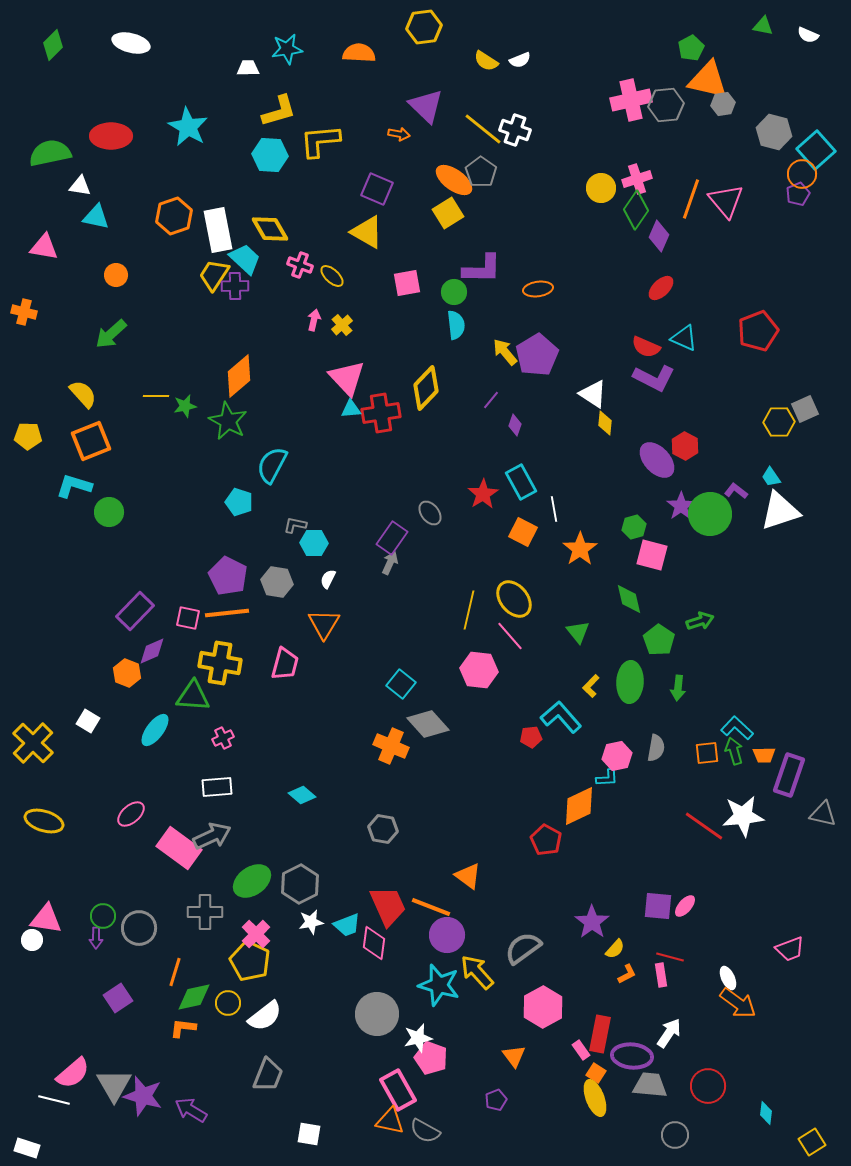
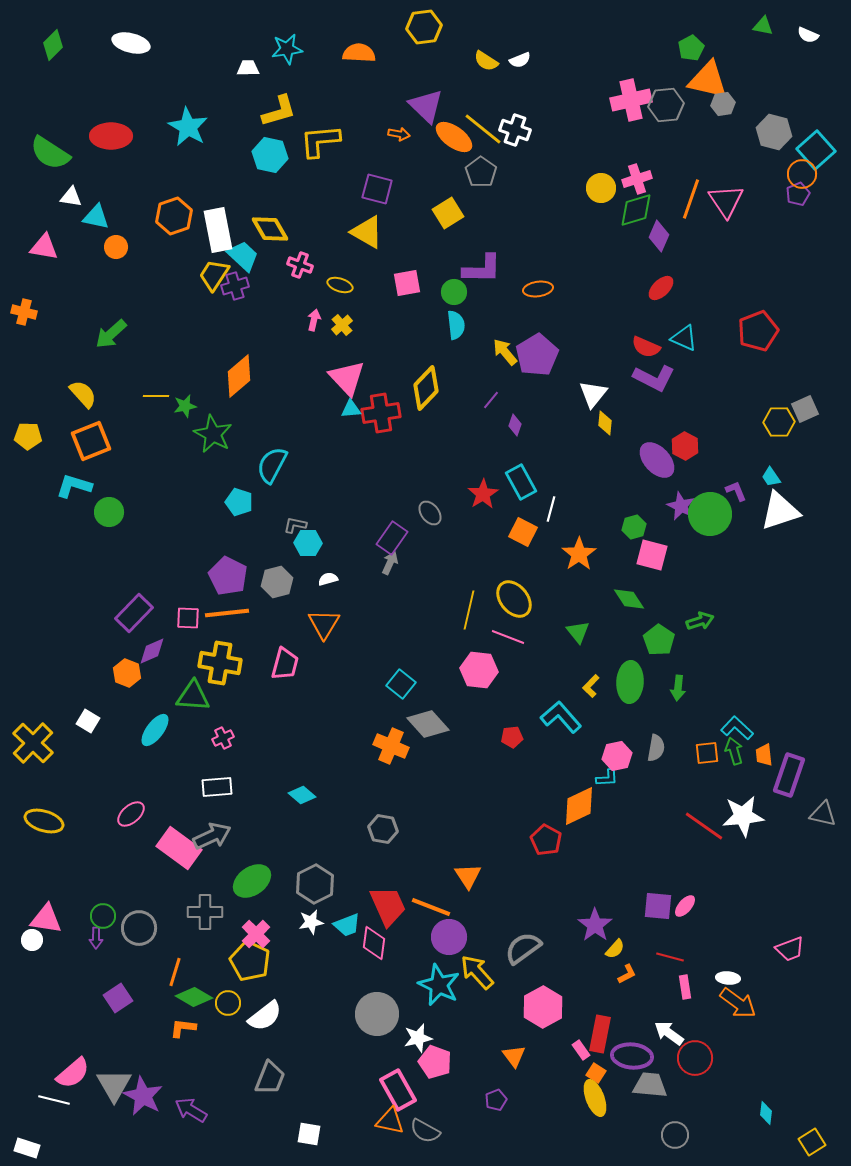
green semicircle at (50, 153): rotated 135 degrees counterclockwise
cyan hexagon at (270, 155): rotated 8 degrees clockwise
orange ellipse at (454, 180): moved 43 px up
white triangle at (80, 186): moved 9 px left, 11 px down
purple square at (377, 189): rotated 8 degrees counterclockwise
pink triangle at (726, 201): rotated 6 degrees clockwise
green diamond at (636, 210): rotated 39 degrees clockwise
cyan trapezoid at (245, 259): moved 2 px left, 3 px up
orange circle at (116, 275): moved 28 px up
yellow ellipse at (332, 276): moved 8 px right, 9 px down; rotated 25 degrees counterclockwise
purple cross at (235, 286): rotated 16 degrees counterclockwise
white triangle at (593, 394): rotated 36 degrees clockwise
green star at (228, 421): moved 15 px left, 13 px down
purple L-shape at (736, 491): rotated 30 degrees clockwise
purple star at (681, 506): rotated 12 degrees counterclockwise
white line at (554, 509): moved 3 px left; rotated 25 degrees clockwise
cyan hexagon at (314, 543): moved 6 px left
orange star at (580, 549): moved 1 px left, 5 px down
white semicircle at (328, 579): rotated 48 degrees clockwise
gray hexagon at (277, 582): rotated 24 degrees counterclockwise
green diamond at (629, 599): rotated 20 degrees counterclockwise
purple rectangle at (135, 611): moved 1 px left, 2 px down
pink square at (188, 618): rotated 10 degrees counterclockwise
pink line at (510, 636): moved 2 px left, 1 px down; rotated 28 degrees counterclockwise
red pentagon at (531, 737): moved 19 px left
orange trapezoid at (764, 755): rotated 85 degrees clockwise
orange triangle at (468, 876): rotated 20 degrees clockwise
gray hexagon at (300, 884): moved 15 px right
purple star at (592, 922): moved 3 px right, 3 px down
purple circle at (447, 935): moved 2 px right, 2 px down
pink rectangle at (661, 975): moved 24 px right, 12 px down
white ellipse at (728, 978): rotated 60 degrees counterclockwise
cyan star at (439, 985): rotated 9 degrees clockwise
green diamond at (194, 997): rotated 42 degrees clockwise
white arrow at (669, 1033): rotated 88 degrees counterclockwise
pink pentagon at (431, 1058): moved 4 px right, 4 px down
gray trapezoid at (268, 1075): moved 2 px right, 3 px down
red circle at (708, 1086): moved 13 px left, 28 px up
purple star at (143, 1096): rotated 12 degrees clockwise
